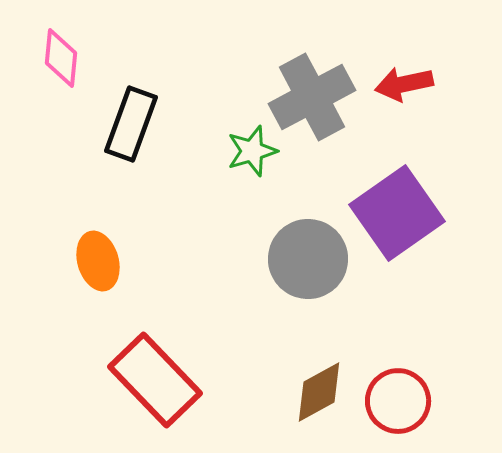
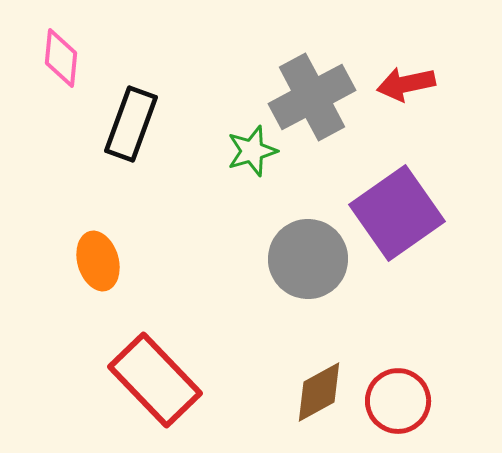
red arrow: moved 2 px right
